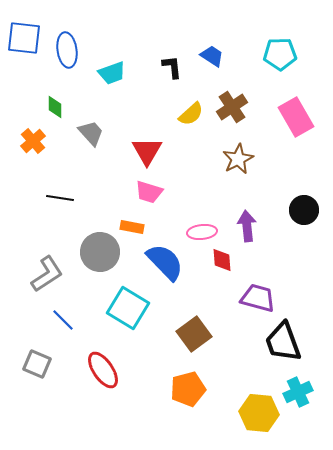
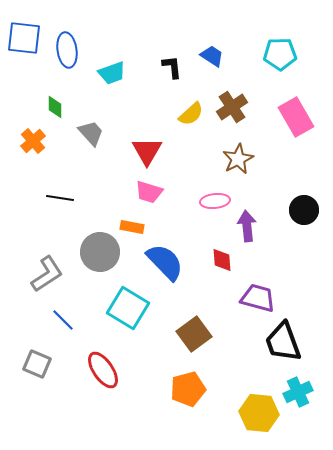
pink ellipse: moved 13 px right, 31 px up
